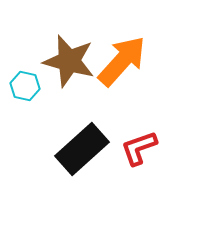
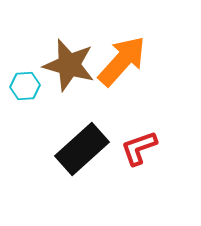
brown star: moved 4 px down
cyan hexagon: rotated 16 degrees counterclockwise
